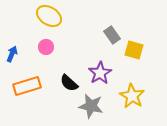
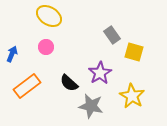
yellow square: moved 2 px down
orange rectangle: rotated 20 degrees counterclockwise
